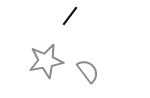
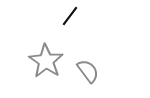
gray star: rotated 28 degrees counterclockwise
